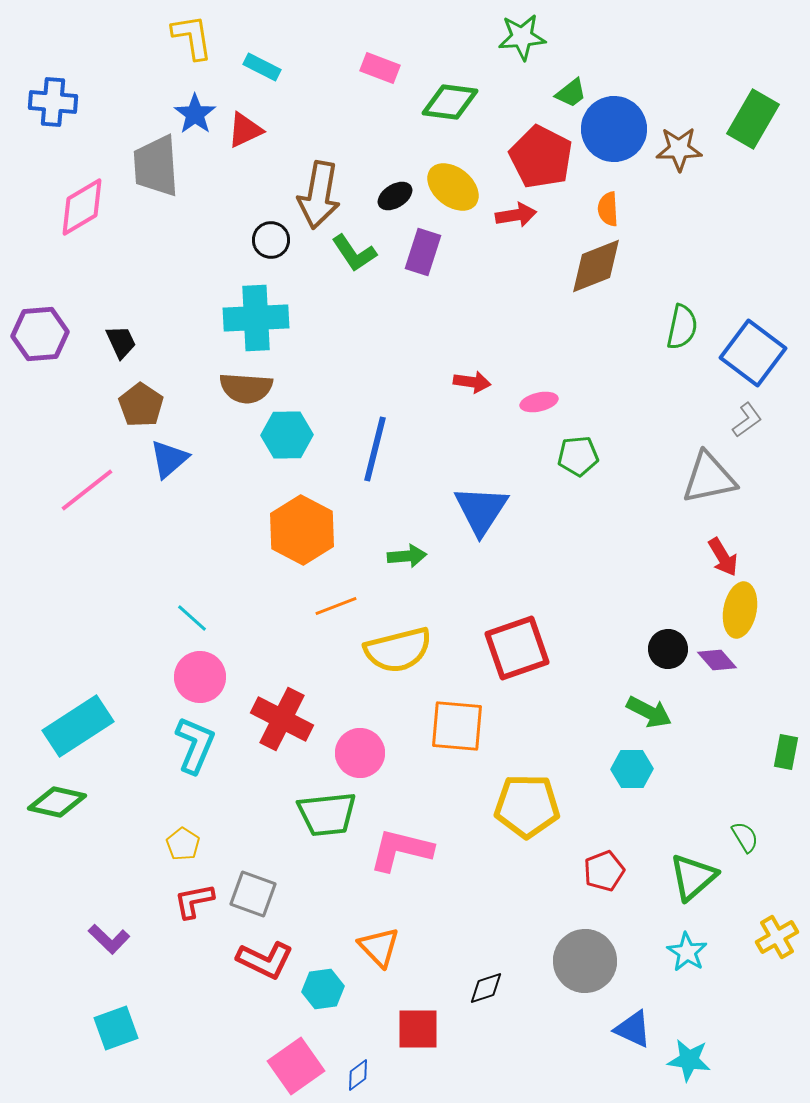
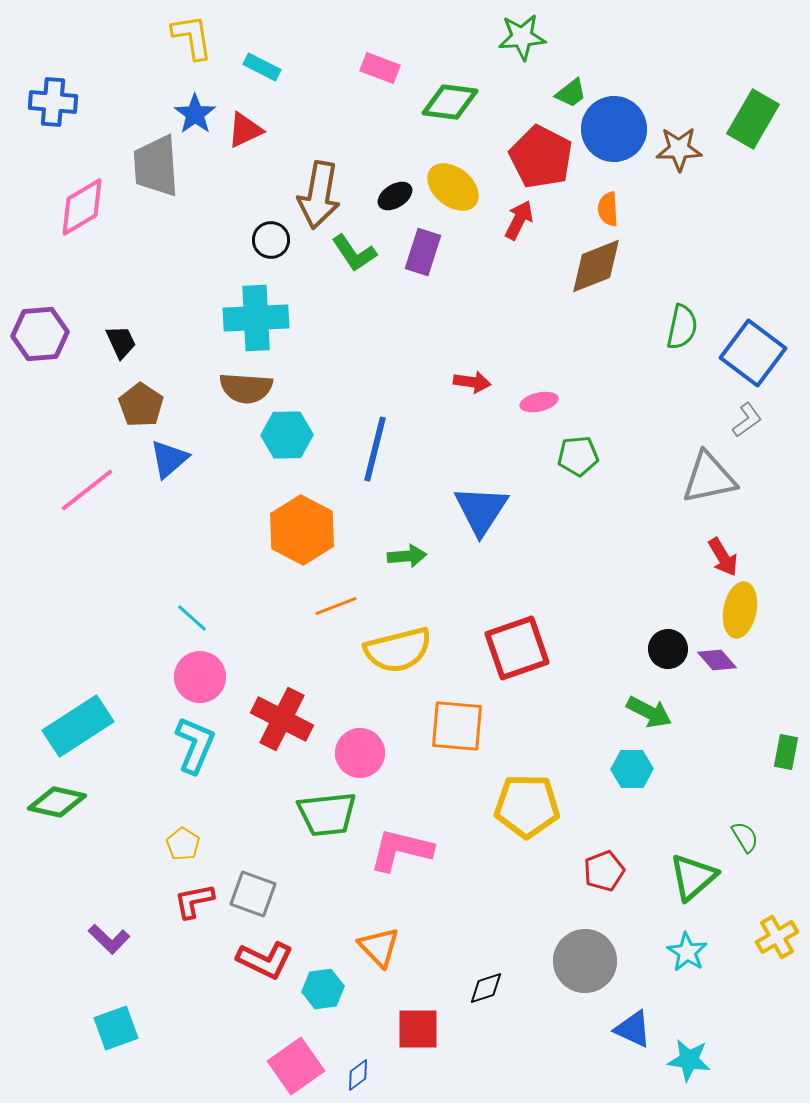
red arrow at (516, 215): moved 3 px right, 5 px down; rotated 54 degrees counterclockwise
